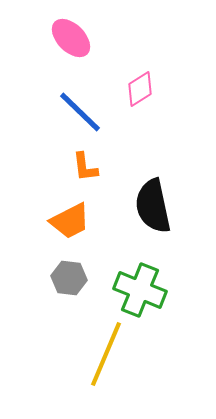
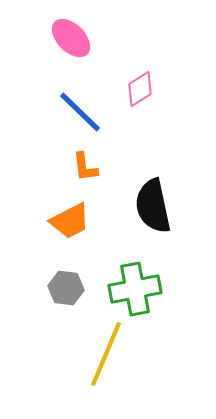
gray hexagon: moved 3 px left, 10 px down
green cross: moved 5 px left, 1 px up; rotated 33 degrees counterclockwise
